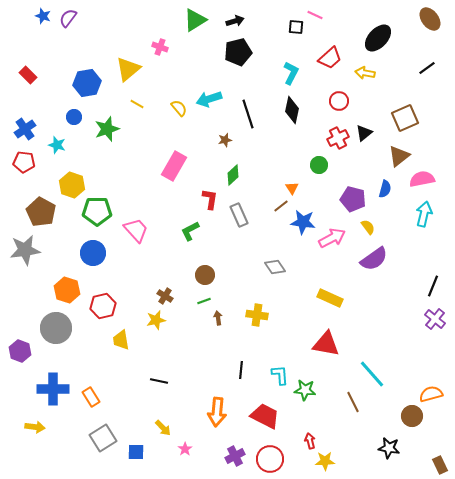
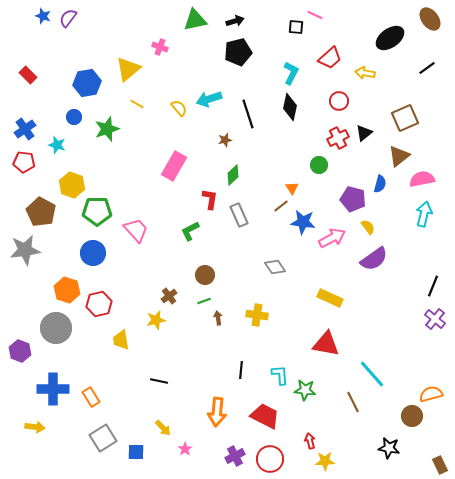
green triangle at (195, 20): rotated 20 degrees clockwise
black ellipse at (378, 38): moved 12 px right; rotated 12 degrees clockwise
black diamond at (292, 110): moved 2 px left, 3 px up
blue semicircle at (385, 189): moved 5 px left, 5 px up
brown cross at (165, 296): moved 4 px right; rotated 21 degrees clockwise
red hexagon at (103, 306): moved 4 px left, 2 px up
